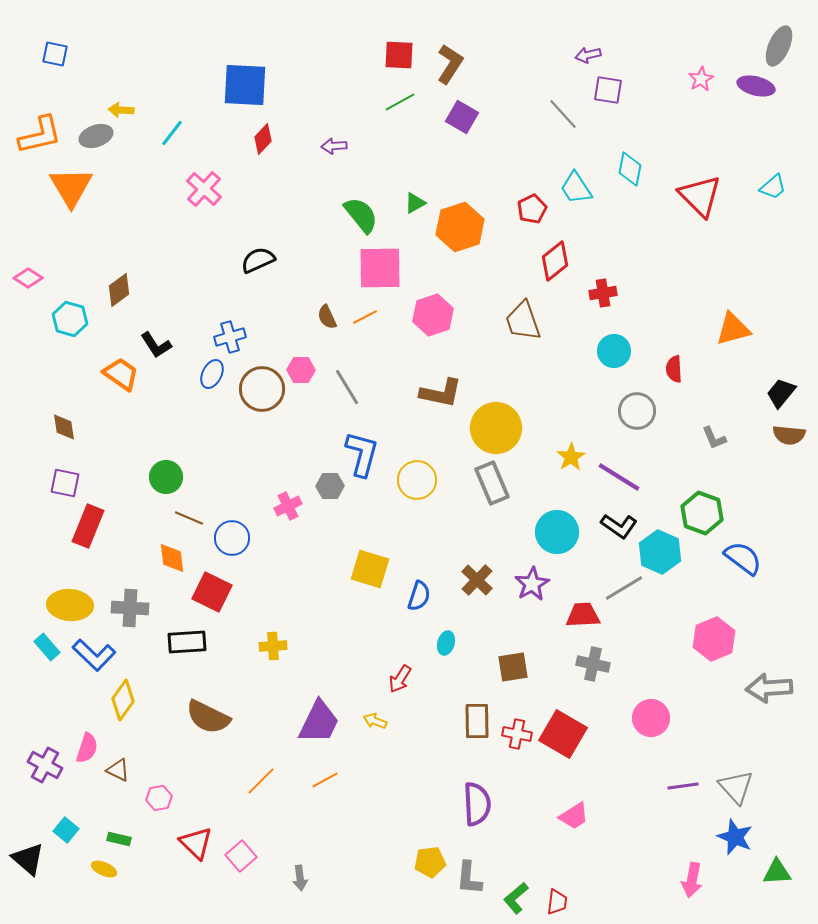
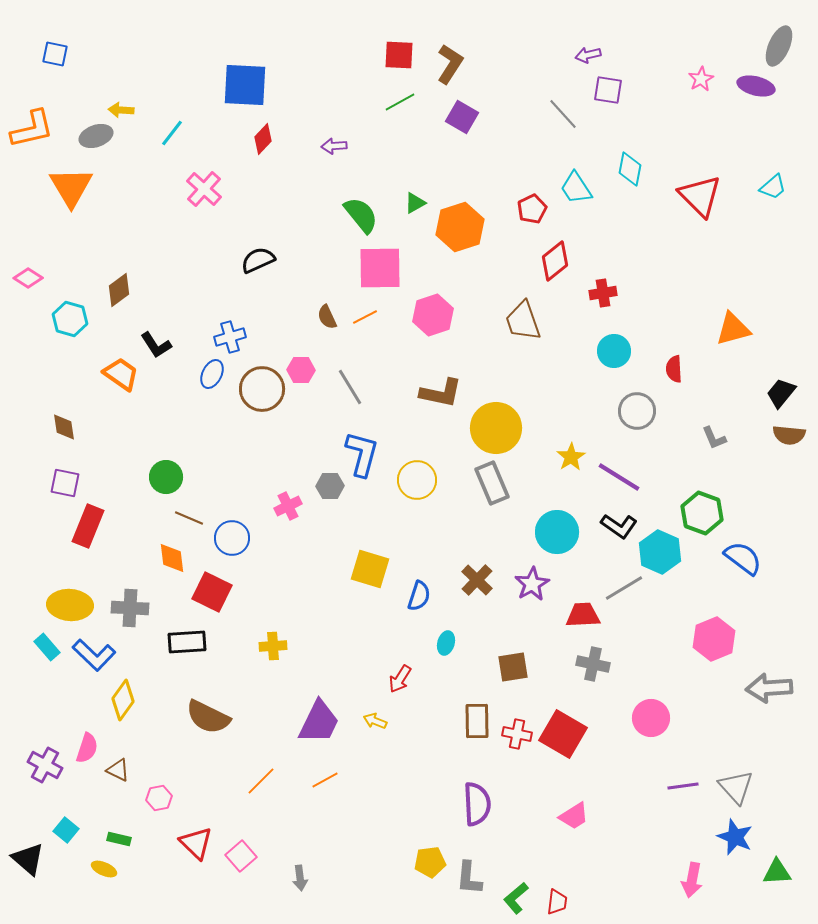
orange L-shape at (40, 135): moved 8 px left, 6 px up
gray line at (347, 387): moved 3 px right
